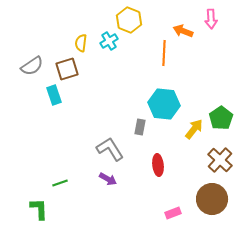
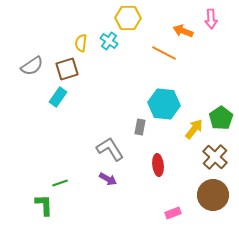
yellow hexagon: moved 1 px left, 2 px up; rotated 20 degrees counterclockwise
cyan cross: rotated 24 degrees counterclockwise
orange line: rotated 65 degrees counterclockwise
cyan rectangle: moved 4 px right, 2 px down; rotated 54 degrees clockwise
brown cross: moved 5 px left, 3 px up
brown circle: moved 1 px right, 4 px up
green L-shape: moved 5 px right, 4 px up
